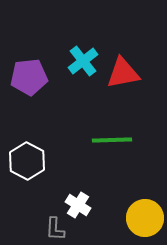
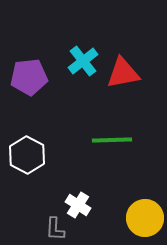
white hexagon: moved 6 px up
